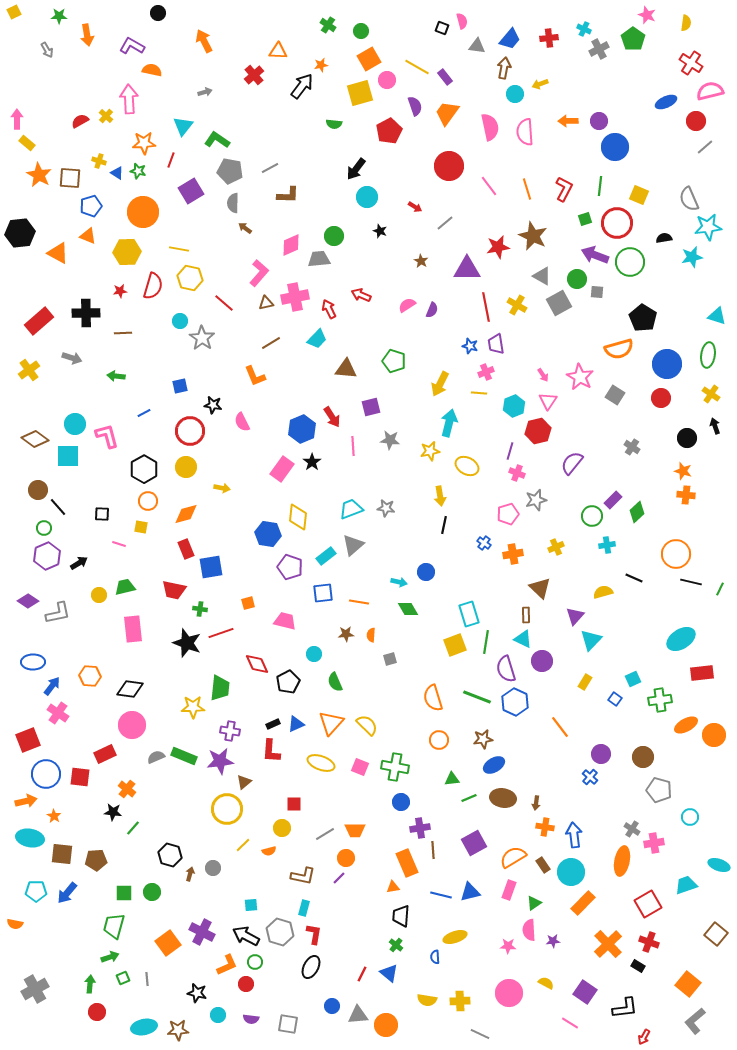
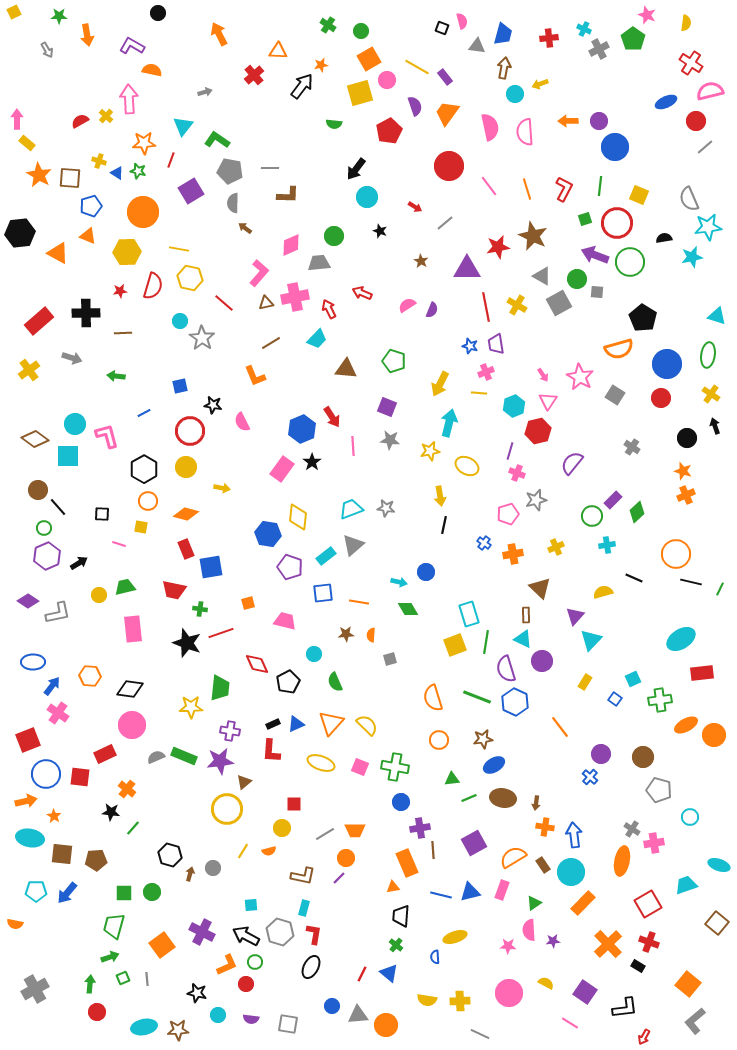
blue trapezoid at (510, 39): moved 7 px left, 5 px up; rotated 25 degrees counterclockwise
orange arrow at (204, 41): moved 15 px right, 7 px up
gray line at (270, 168): rotated 30 degrees clockwise
gray trapezoid at (319, 259): moved 4 px down
red arrow at (361, 295): moved 1 px right, 2 px up
purple square at (371, 407): moved 16 px right; rotated 36 degrees clockwise
orange cross at (686, 495): rotated 30 degrees counterclockwise
orange diamond at (186, 514): rotated 30 degrees clockwise
yellow star at (193, 707): moved 2 px left
black star at (113, 812): moved 2 px left
yellow line at (243, 845): moved 6 px down; rotated 14 degrees counterclockwise
pink rectangle at (509, 890): moved 7 px left
brown square at (716, 934): moved 1 px right, 11 px up
orange square at (168, 943): moved 6 px left, 2 px down
